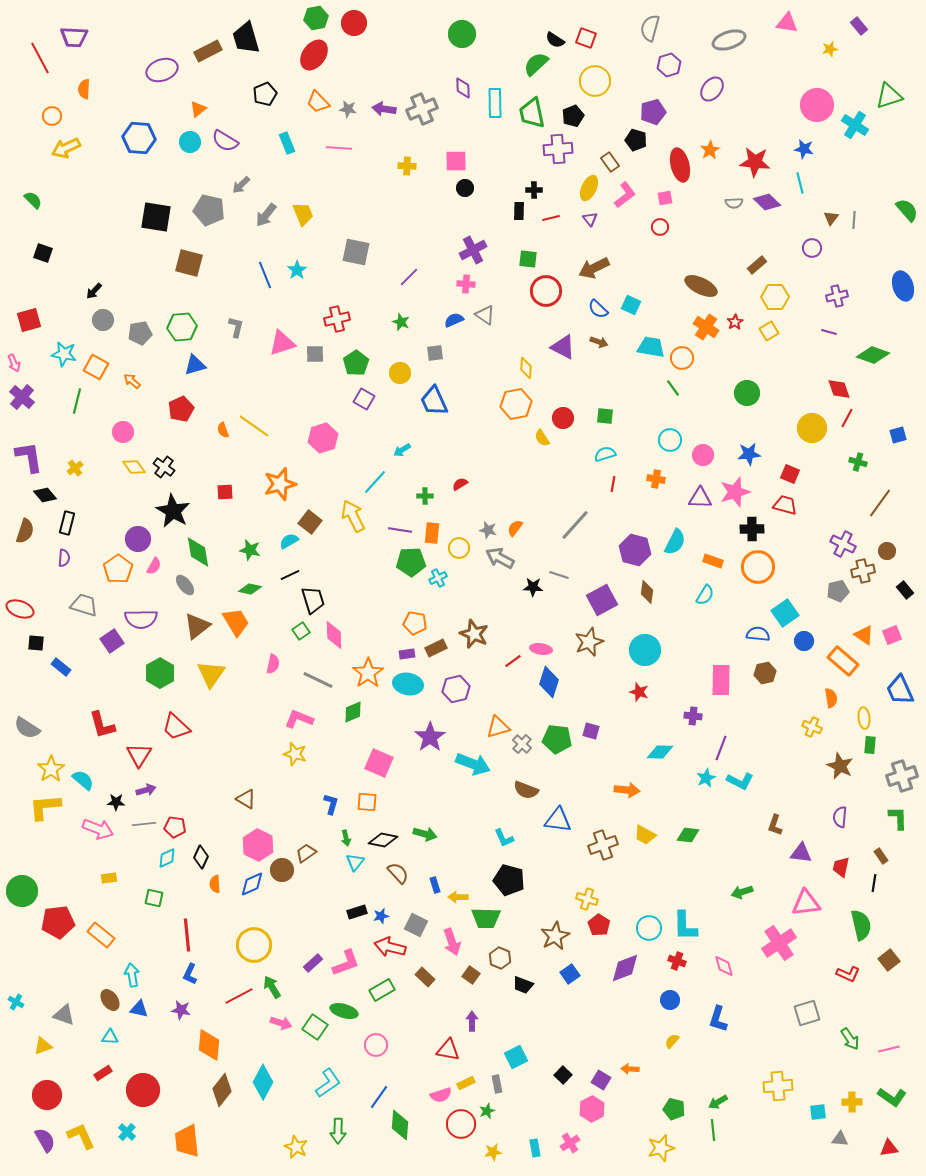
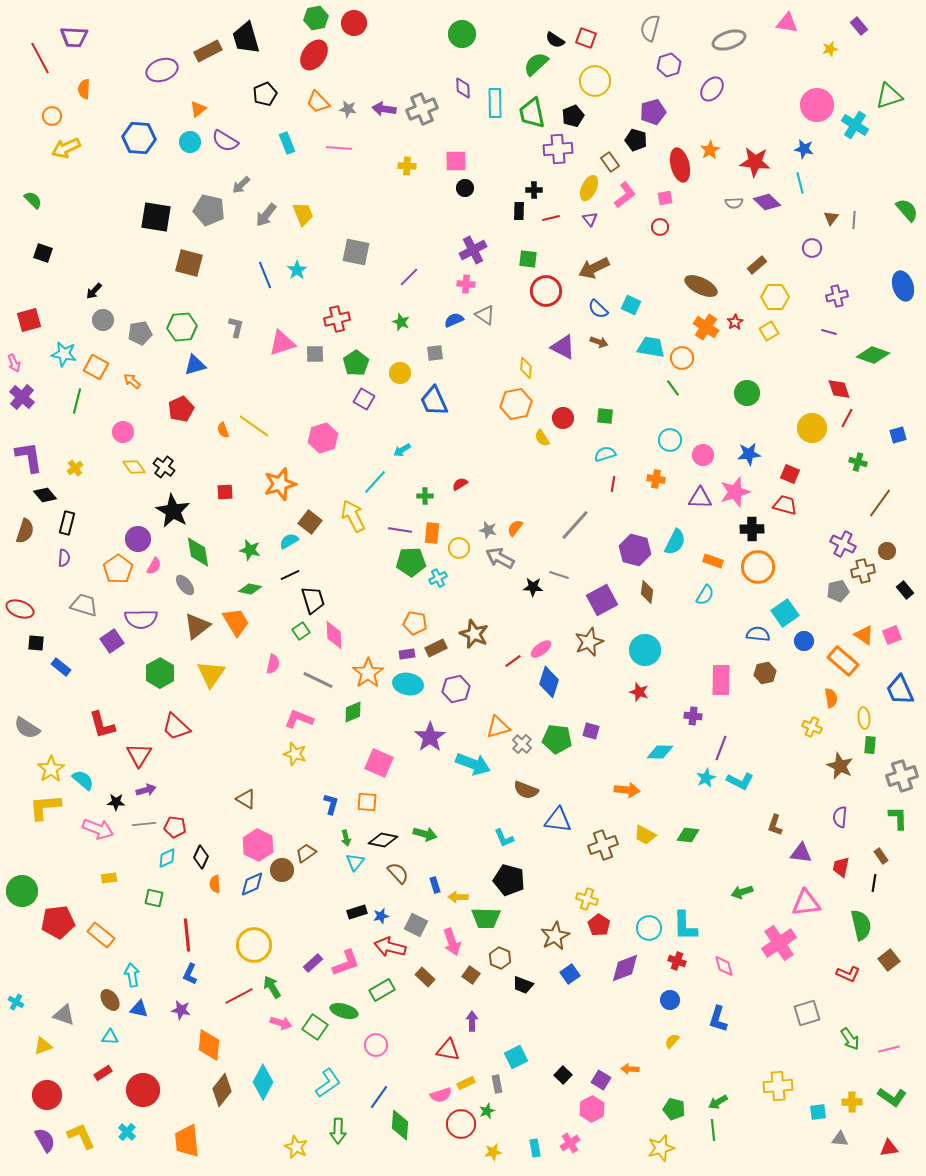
pink ellipse at (541, 649): rotated 45 degrees counterclockwise
